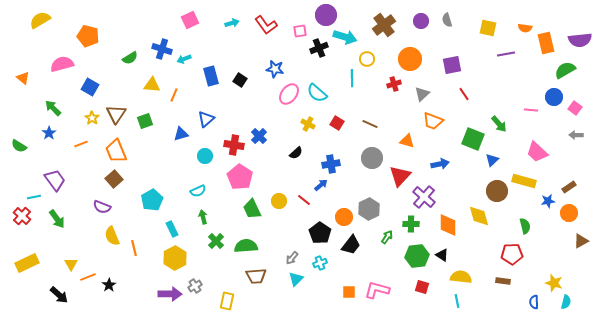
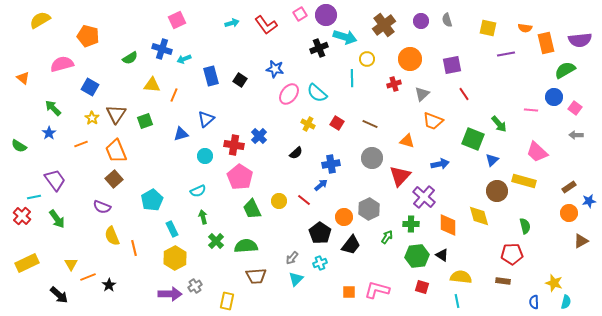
pink square at (190, 20): moved 13 px left
pink square at (300, 31): moved 17 px up; rotated 24 degrees counterclockwise
blue star at (548, 201): moved 41 px right
